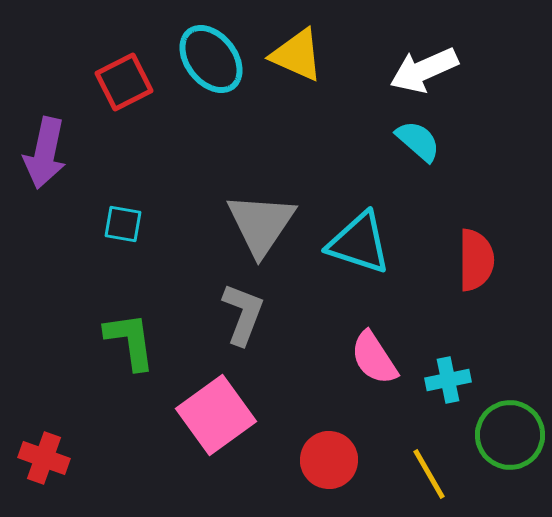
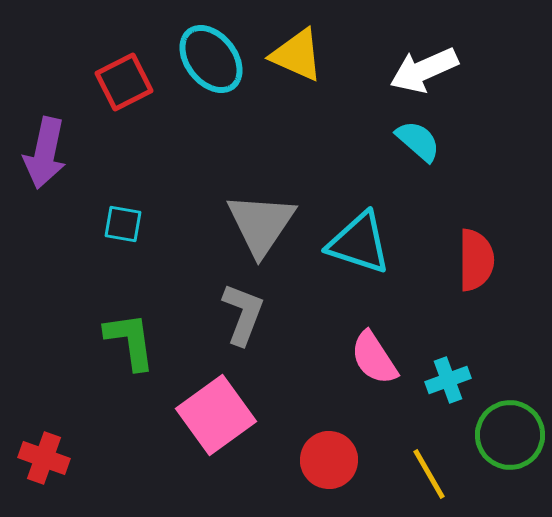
cyan cross: rotated 9 degrees counterclockwise
